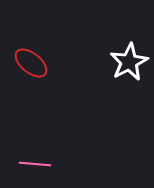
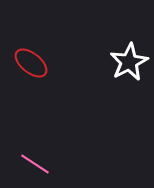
pink line: rotated 28 degrees clockwise
